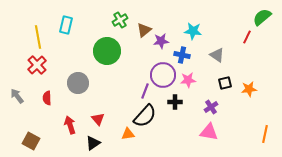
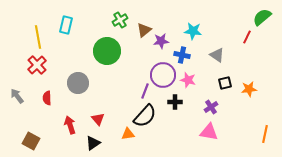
pink star: rotated 21 degrees clockwise
